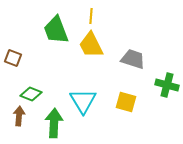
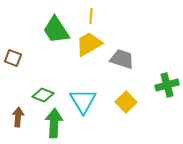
green trapezoid: rotated 12 degrees counterclockwise
yellow trapezoid: moved 2 px left, 1 px up; rotated 88 degrees clockwise
gray trapezoid: moved 11 px left
green cross: rotated 30 degrees counterclockwise
green diamond: moved 12 px right, 1 px down
yellow square: rotated 30 degrees clockwise
brown arrow: moved 1 px left, 1 px down
